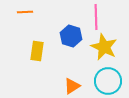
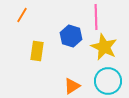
orange line: moved 3 px left, 3 px down; rotated 56 degrees counterclockwise
